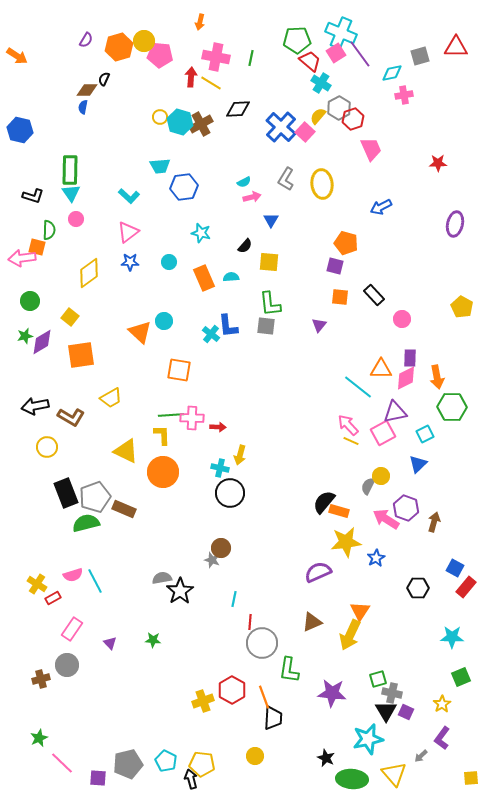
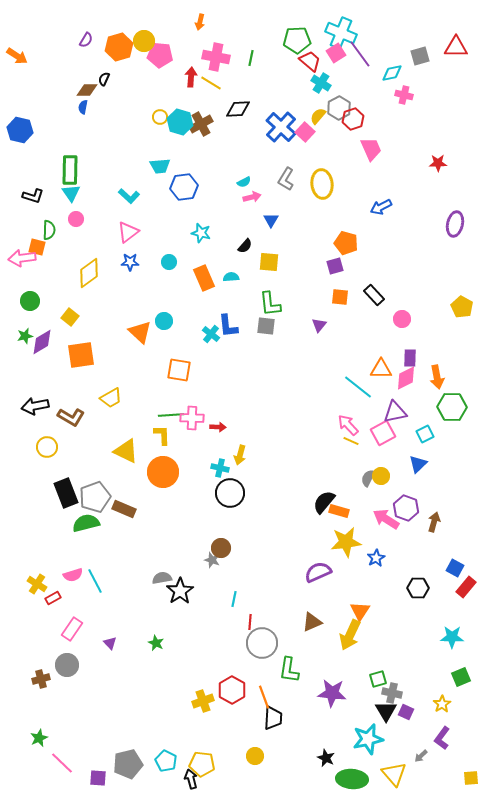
pink cross at (404, 95): rotated 24 degrees clockwise
purple square at (335, 266): rotated 30 degrees counterclockwise
gray semicircle at (368, 486): moved 8 px up
green star at (153, 640): moved 3 px right, 3 px down; rotated 21 degrees clockwise
